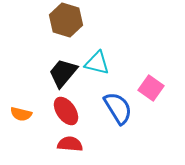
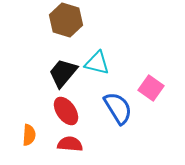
orange semicircle: moved 8 px right, 21 px down; rotated 100 degrees counterclockwise
